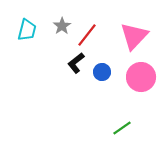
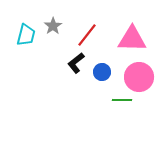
gray star: moved 9 px left
cyan trapezoid: moved 1 px left, 5 px down
pink triangle: moved 2 px left, 3 px down; rotated 48 degrees clockwise
pink circle: moved 2 px left
green line: moved 28 px up; rotated 36 degrees clockwise
